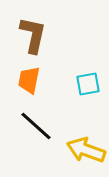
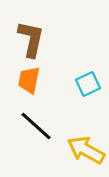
brown L-shape: moved 2 px left, 4 px down
cyan square: rotated 15 degrees counterclockwise
yellow arrow: rotated 9 degrees clockwise
